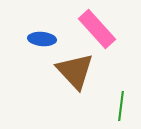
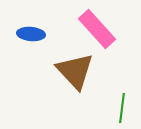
blue ellipse: moved 11 px left, 5 px up
green line: moved 1 px right, 2 px down
